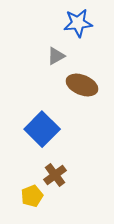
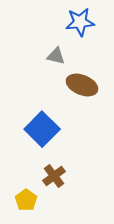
blue star: moved 2 px right, 1 px up
gray triangle: rotated 42 degrees clockwise
brown cross: moved 1 px left, 1 px down
yellow pentagon: moved 6 px left, 4 px down; rotated 15 degrees counterclockwise
